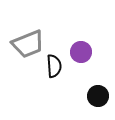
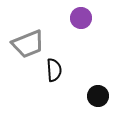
purple circle: moved 34 px up
black semicircle: moved 4 px down
